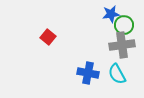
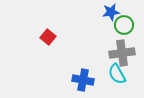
blue star: moved 2 px up
gray cross: moved 8 px down
blue cross: moved 5 px left, 7 px down
